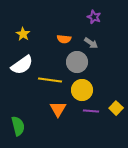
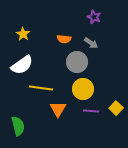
yellow line: moved 9 px left, 8 px down
yellow circle: moved 1 px right, 1 px up
